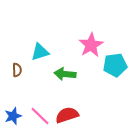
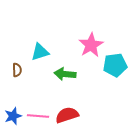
pink line: moved 2 px left; rotated 40 degrees counterclockwise
